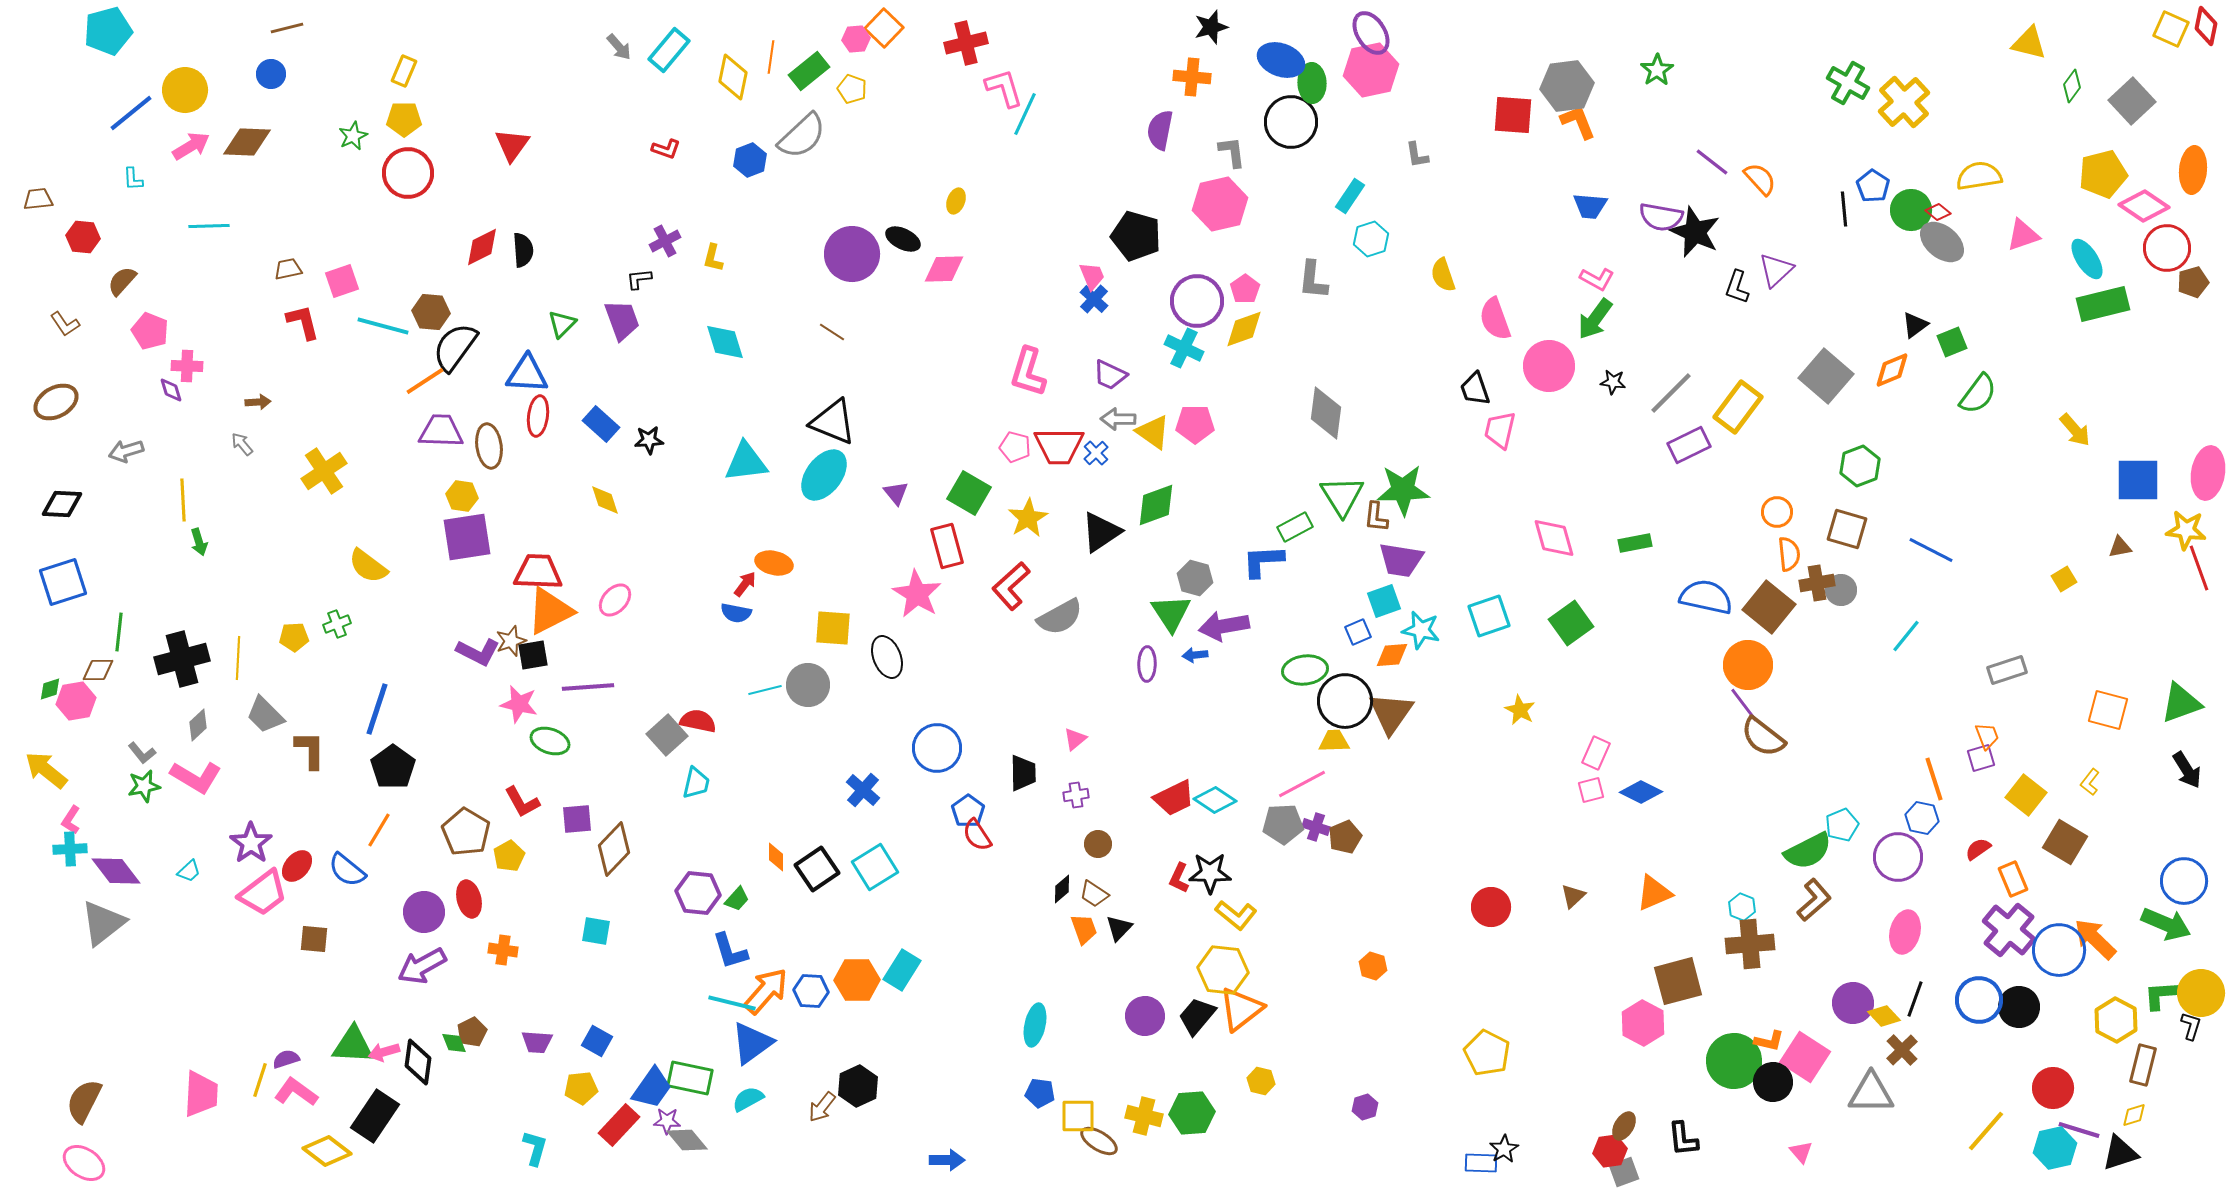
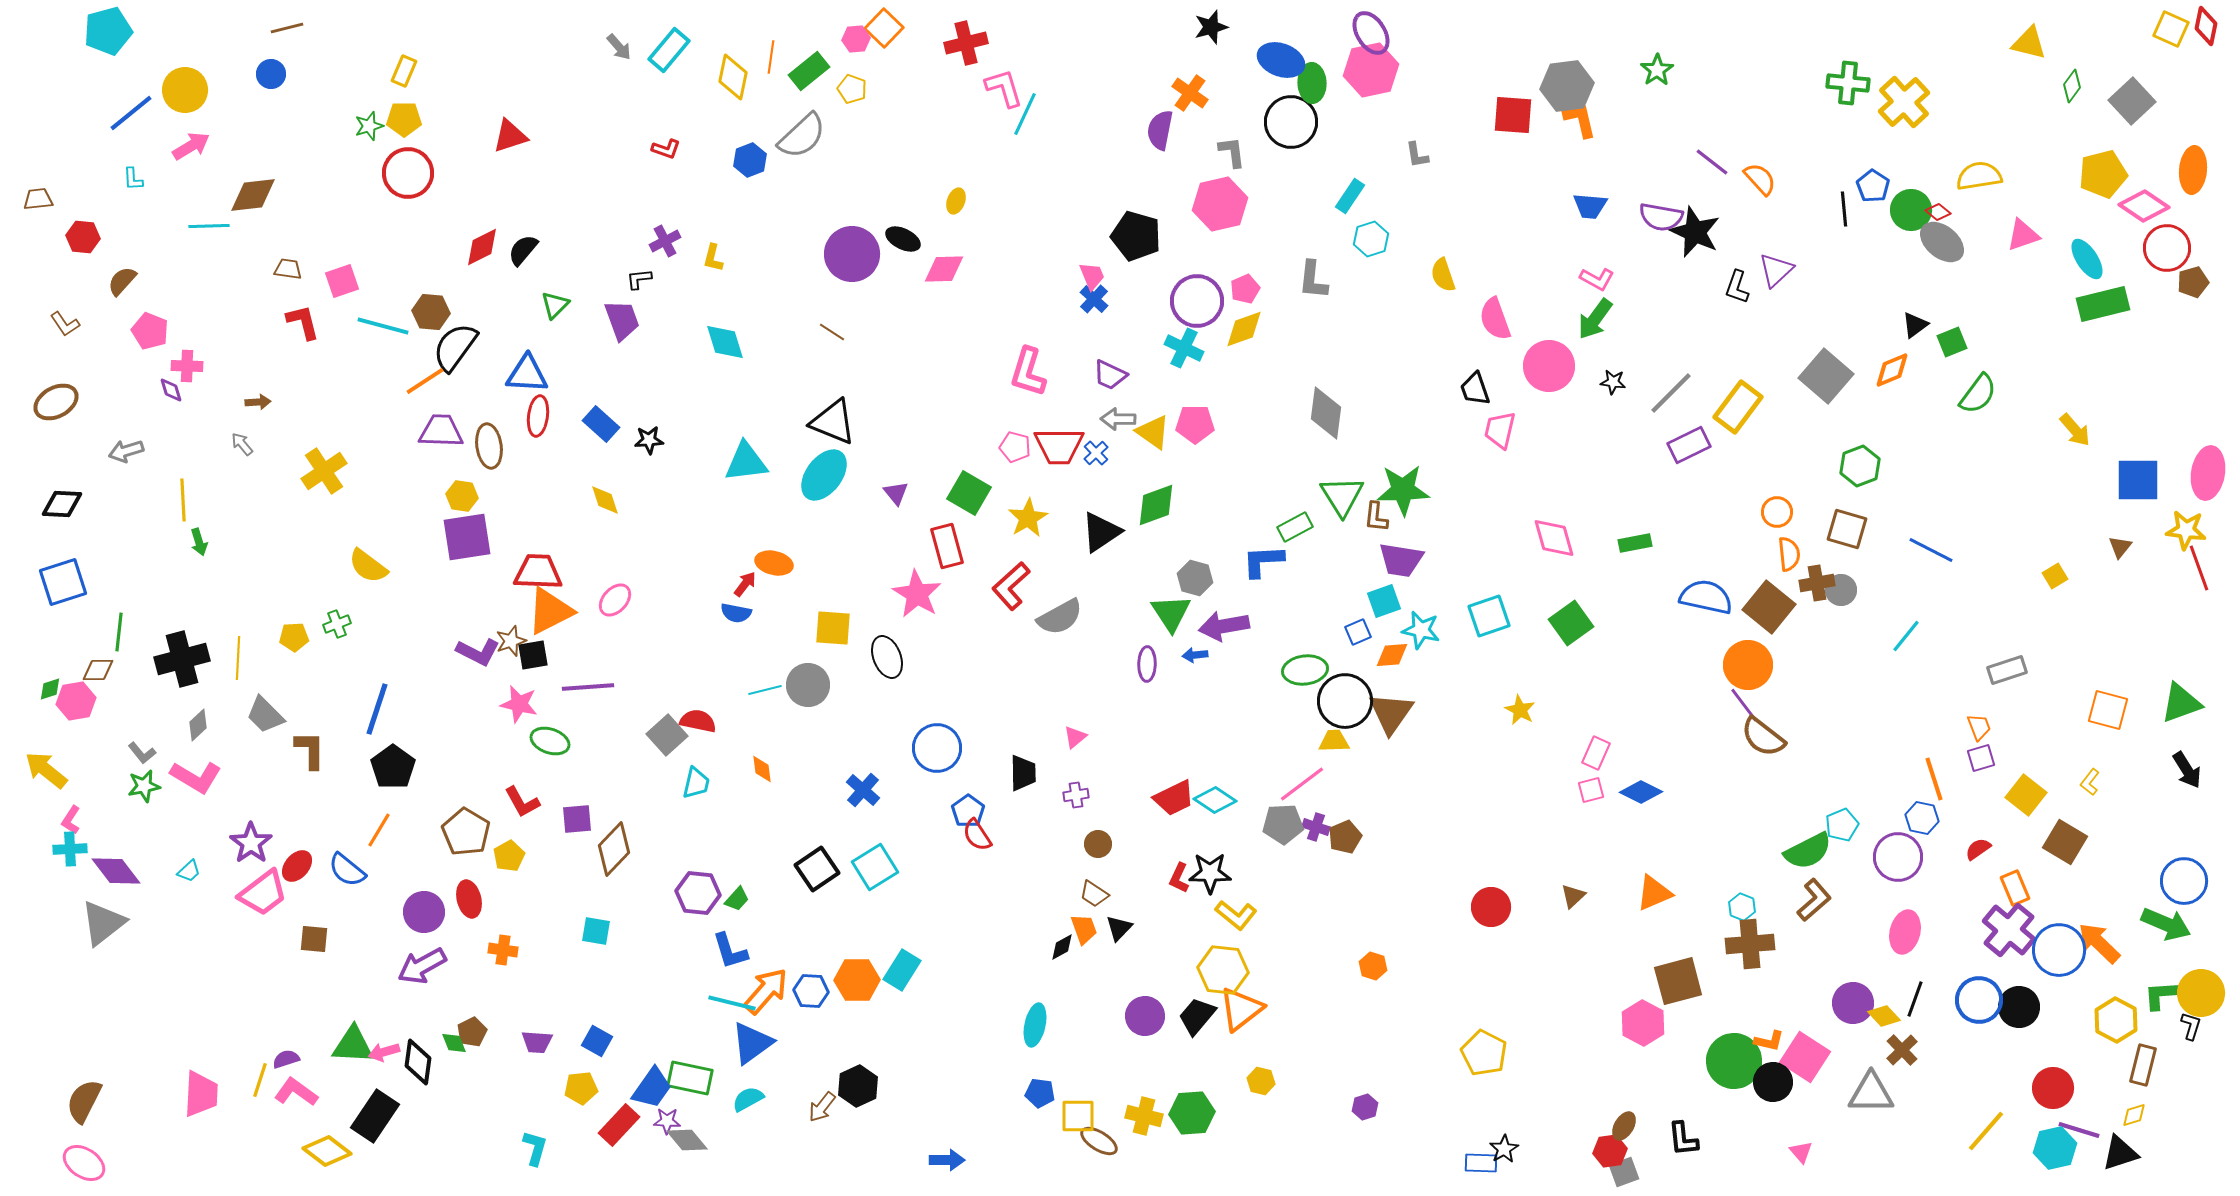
orange cross at (1192, 77): moved 2 px left, 16 px down; rotated 30 degrees clockwise
green cross at (1848, 83): rotated 24 degrees counterclockwise
orange L-shape at (1578, 122): moved 2 px right, 2 px up; rotated 9 degrees clockwise
green star at (353, 136): moved 16 px right, 10 px up; rotated 8 degrees clockwise
brown diamond at (247, 142): moved 6 px right, 53 px down; rotated 9 degrees counterclockwise
red triangle at (512, 145): moved 2 px left, 9 px up; rotated 36 degrees clockwise
black semicircle at (523, 250): rotated 136 degrees counterclockwise
brown trapezoid at (288, 269): rotated 20 degrees clockwise
pink pentagon at (1245, 289): rotated 12 degrees clockwise
green triangle at (562, 324): moved 7 px left, 19 px up
brown triangle at (2120, 547): rotated 40 degrees counterclockwise
yellow square at (2064, 579): moved 9 px left, 3 px up
orange trapezoid at (1987, 736): moved 8 px left, 9 px up
pink triangle at (1075, 739): moved 2 px up
pink line at (1302, 784): rotated 9 degrees counterclockwise
orange diamond at (776, 857): moved 14 px left, 88 px up; rotated 8 degrees counterclockwise
orange rectangle at (2013, 879): moved 2 px right, 9 px down
black diamond at (1062, 889): moved 58 px down; rotated 12 degrees clockwise
orange arrow at (2095, 939): moved 4 px right, 4 px down
yellow pentagon at (1487, 1053): moved 3 px left
